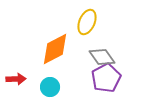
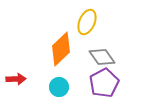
orange diamond: moved 6 px right; rotated 16 degrees counterclockwise
purple pentagon: moved 2 px left, 5 px down
cyan circle: moved 9 px right
